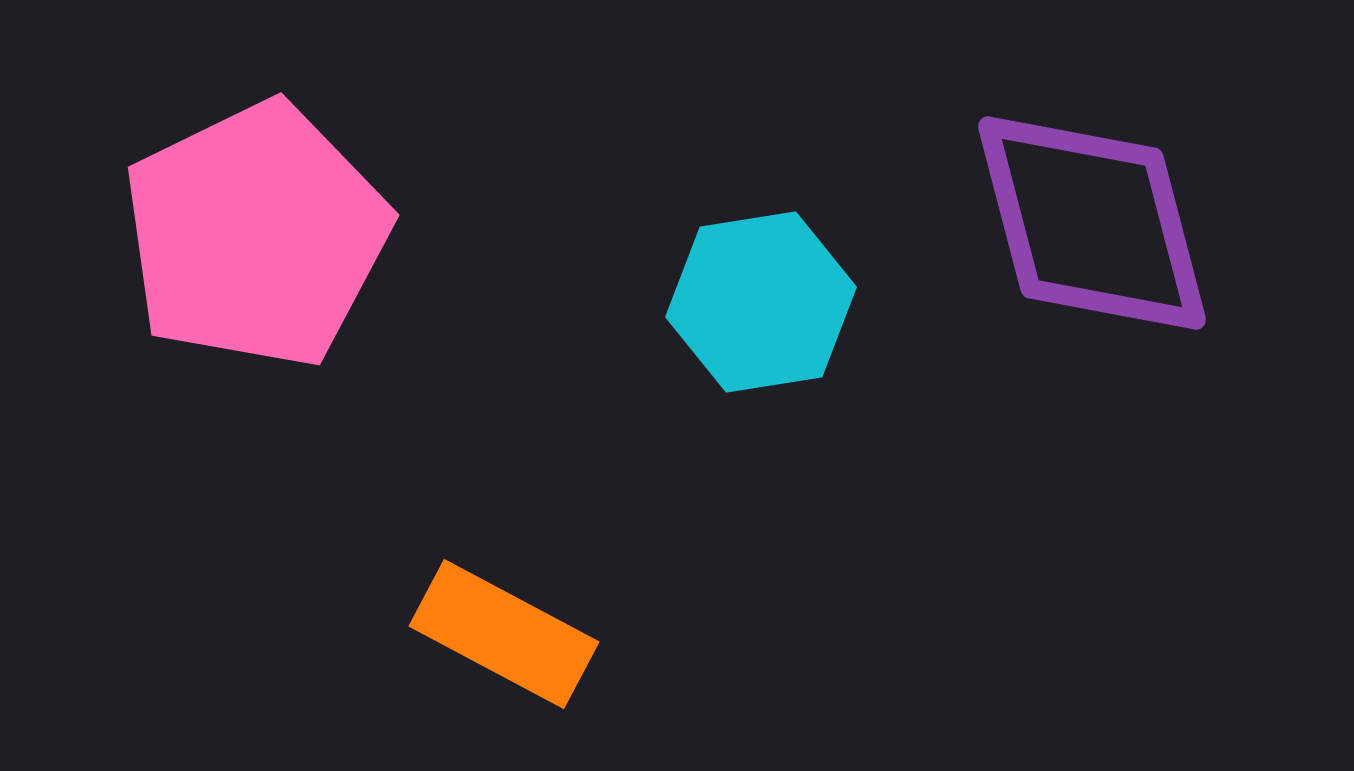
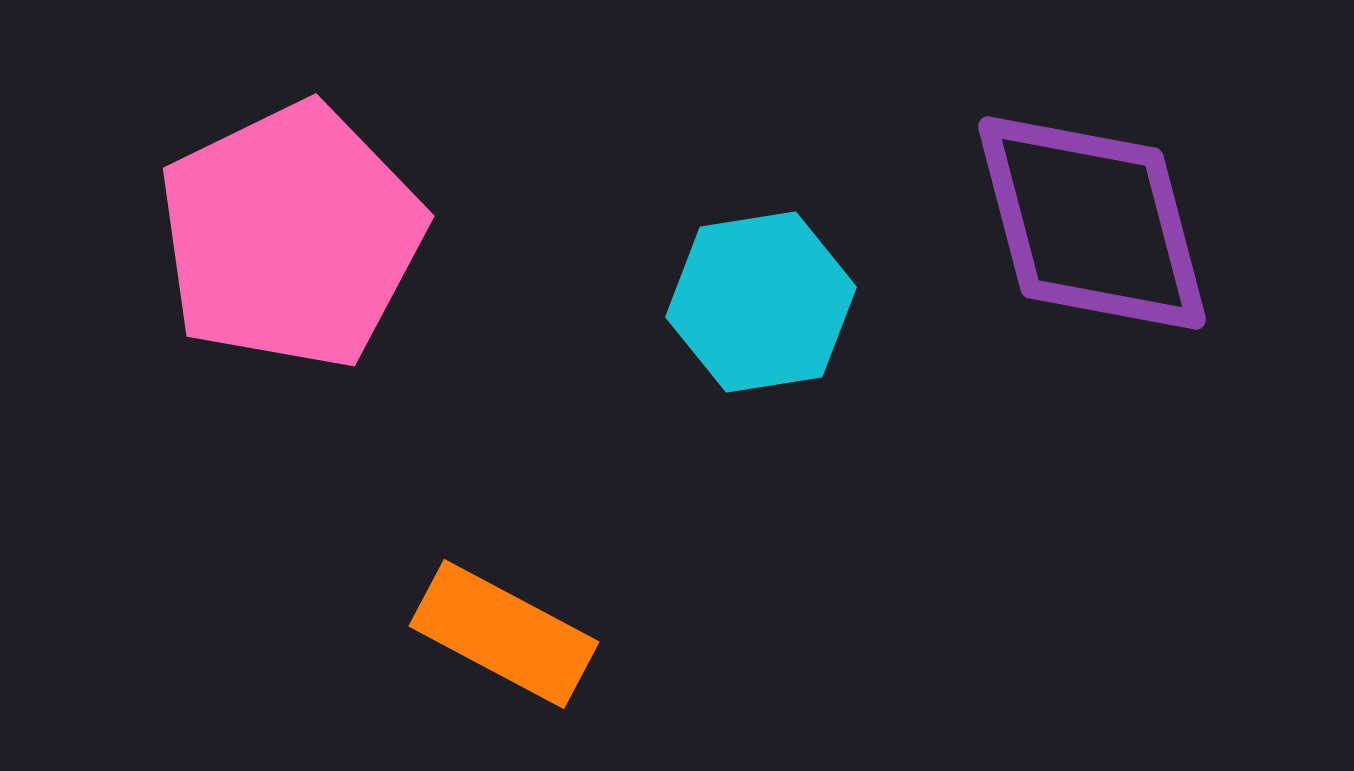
pink pentagon: moved 35 px right, 1 px down
